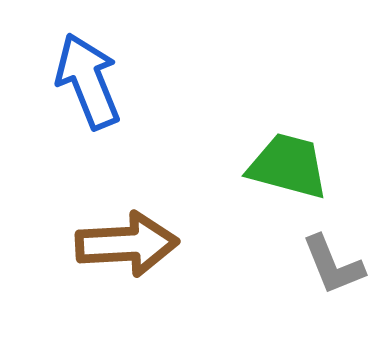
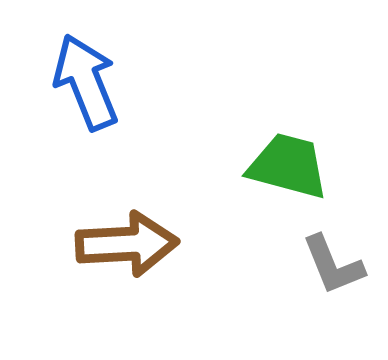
blue arrow: moved 2 px left, 1 px down
